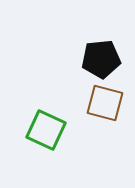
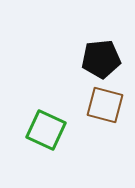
brown square: moved 2 px down
